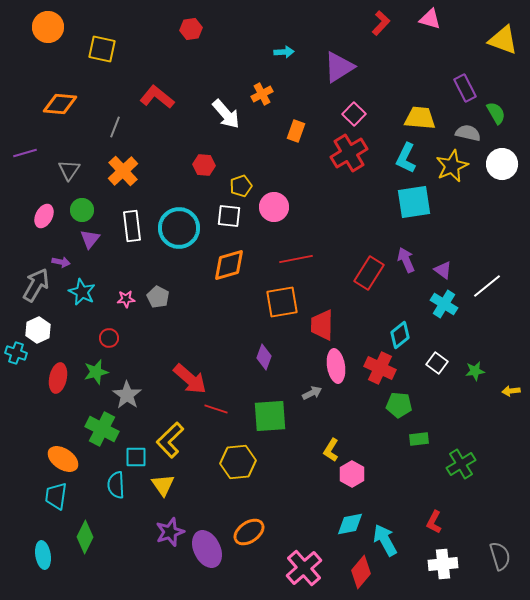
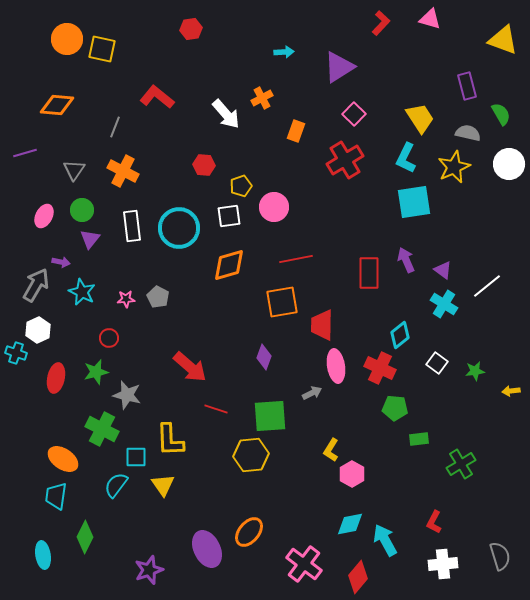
orange circle at (48, 27): moved 19 px right, 12 px down
purple rectangle at (465, 88): moved 2 px right, 2 px up; rotated 12 degrees clockwise
orange cross at (262, 94): moved 4 px down
orange diamond at (60, 104): moved 3 px left, 1 px down
green semicircle at (496, 113): moved 5 px right, 1 px down
yellow trapezoid at (420, 118): rotated 52 degrees clockwise
red cross at (349, 153): moved 4 px left, 7 px down
white circle at (502, 164): moved 7 px right
yellow star at (452, 166): moved 2 px right, 1 px down
gray triangle at (69, 170): moved 5 px right
orange cross at (123, 171): rotated 20 degrees counterclockwise
white square at (229, 216): rotated 15 degrees counterclockwise
red rectangle at (369, 273): rotated 32 degrees counterclockwise
red ellipse at (58, 378): moved 2 px left
red arrow at (190, 379): moved 12 px up
gray star at (127, 395): rotated 20 degrees counterclockwise
green pentagon at (399, 405): moved 4 px left, 3 px down
yellow L-shape at (170, 440): rotated 48 degrees counterclockwise
yellow hexagon at (238, 462): moved 13 px right, 7 px up
cyan semicircle at (116, 485): rotated 40 degrees clockwise
purple star at (170, 532): moved 21 px left, 38 px down
orange ellipse at (249, 532): rotated 16 degrees counterclockwise
pink cross at (304, 568): moved 4 px up; rotated 12 degrees counterclockwise
red diamond at (361, 572): moved 3 px left, 5 px down
